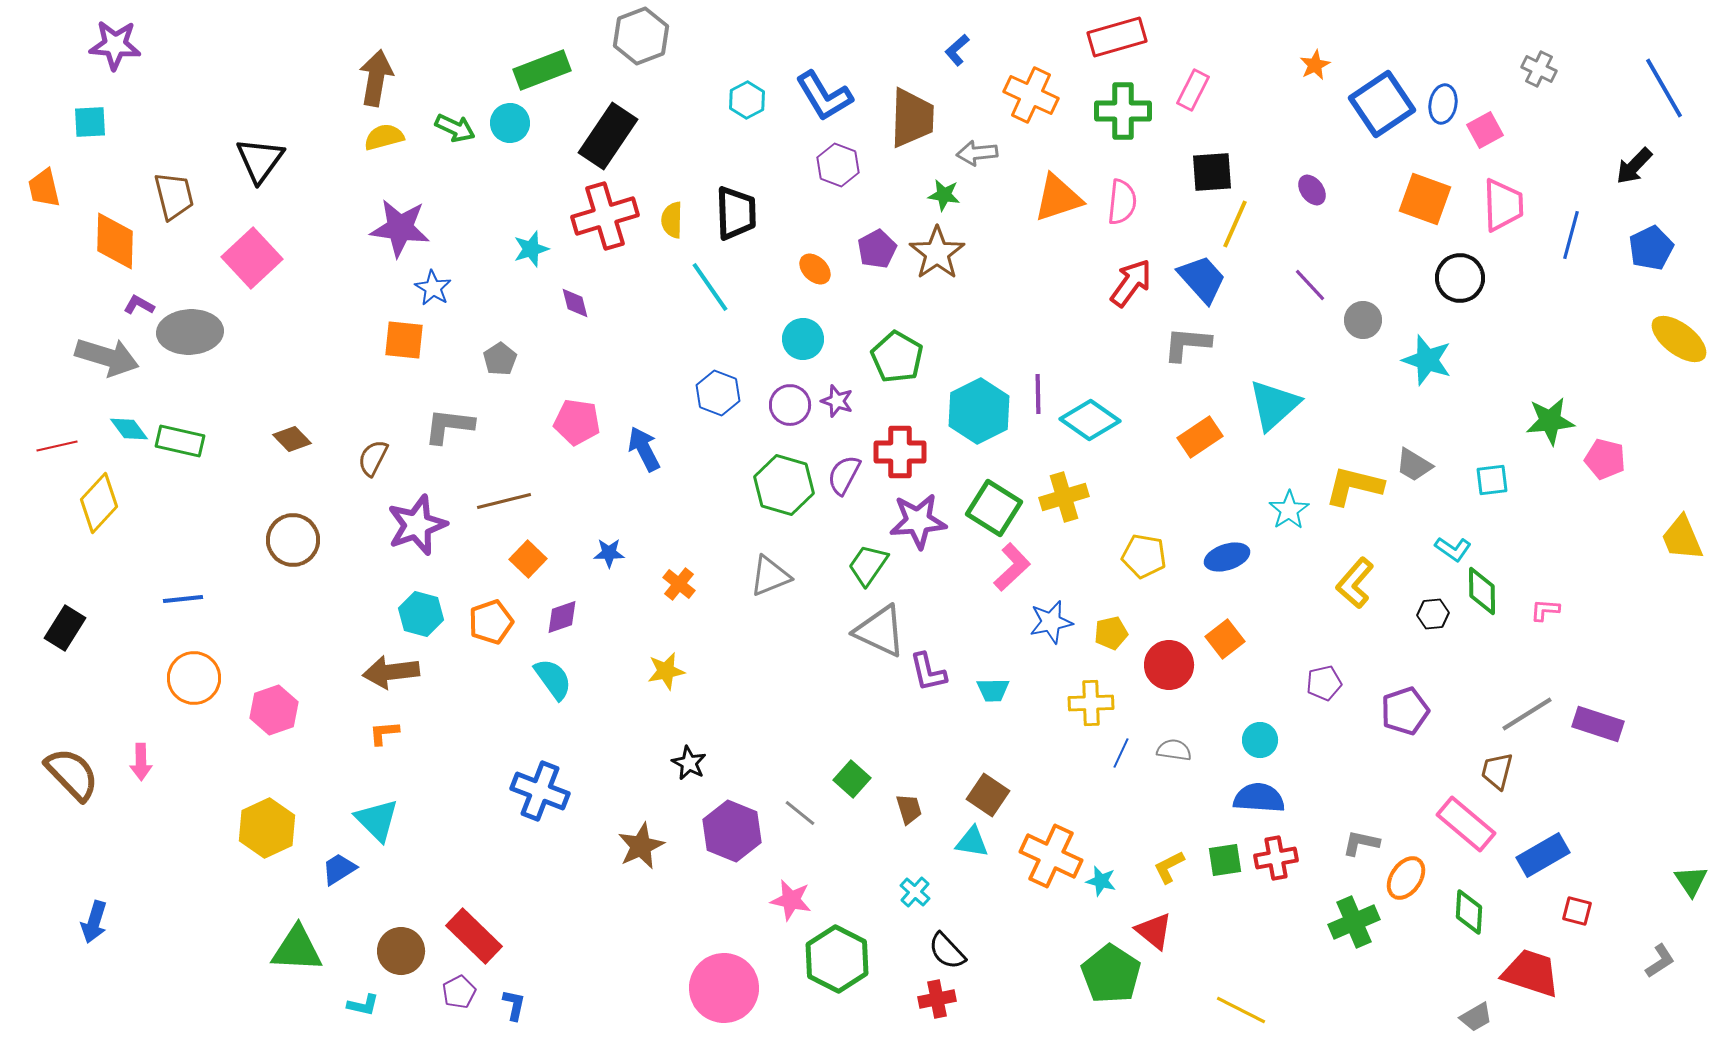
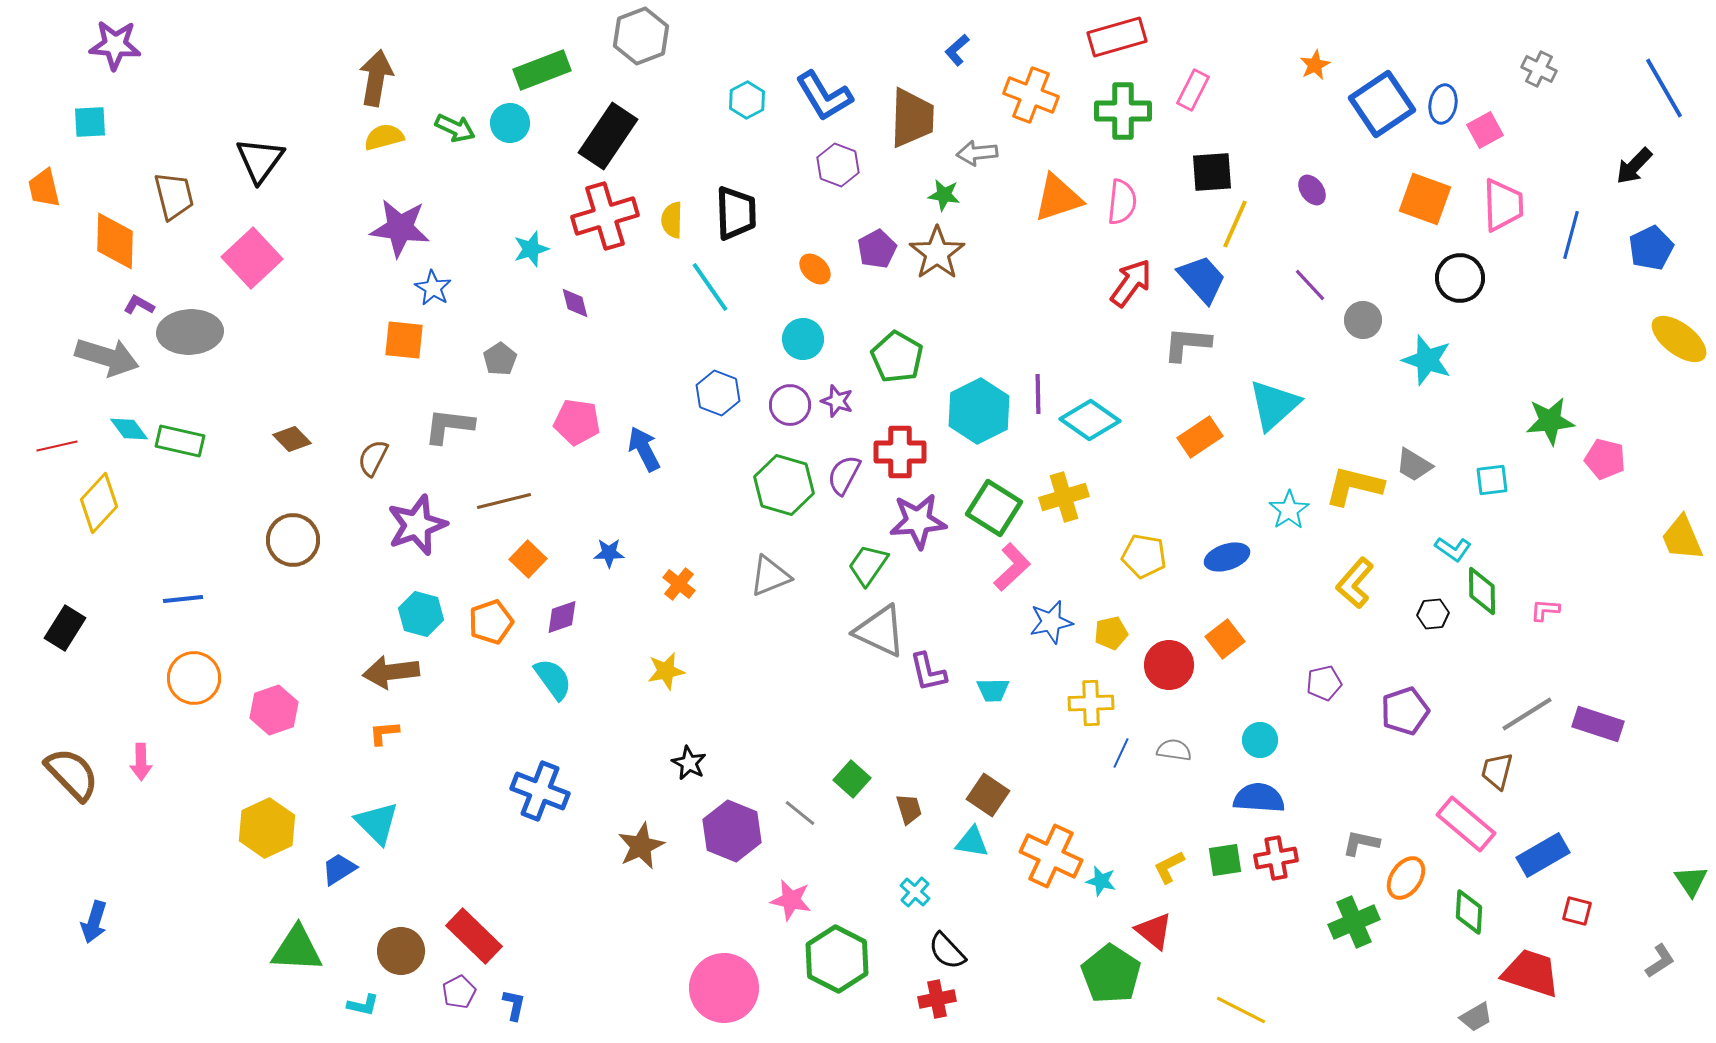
orange cross at (1031, 95): rotated 4 degrees counterclockwise
cyan triangle at (377, 820): moved 3 px down
